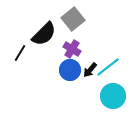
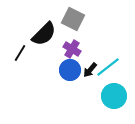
gray square: rotated 25 degrees counterclockwise
cyan circle: moved 1 px right
